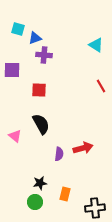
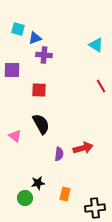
black star: moved 2 px left
green circle: moved 10 px left, 4 px up
